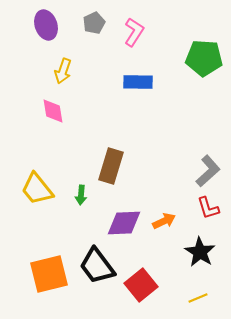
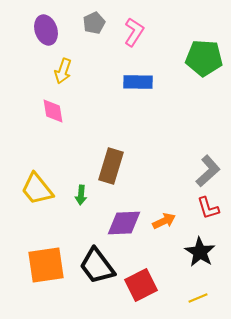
purple ellipse: moved 5 px down
orange square: moved 3 px left, 9 px up; rotated 6 degrees clockwise
red square: rotated 12 degrees clockwise
